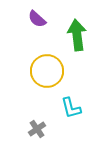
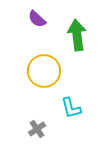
yellow circle: moved 3 px left
